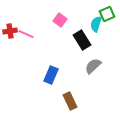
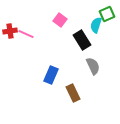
cyan semicircle: moved 1 px down
gray semicircle: rotated 108 degrees clockwise
brown rectangle: moved 3 px right, 8 px up
